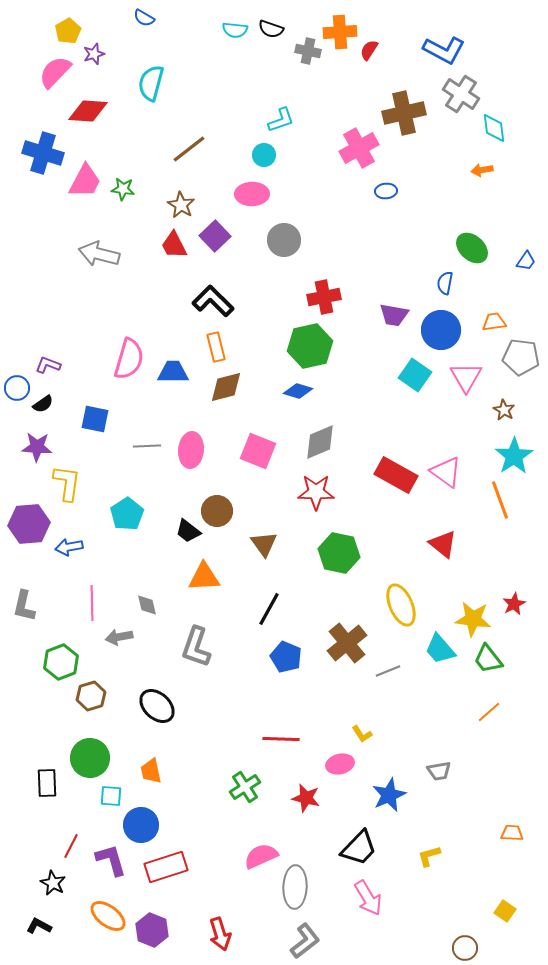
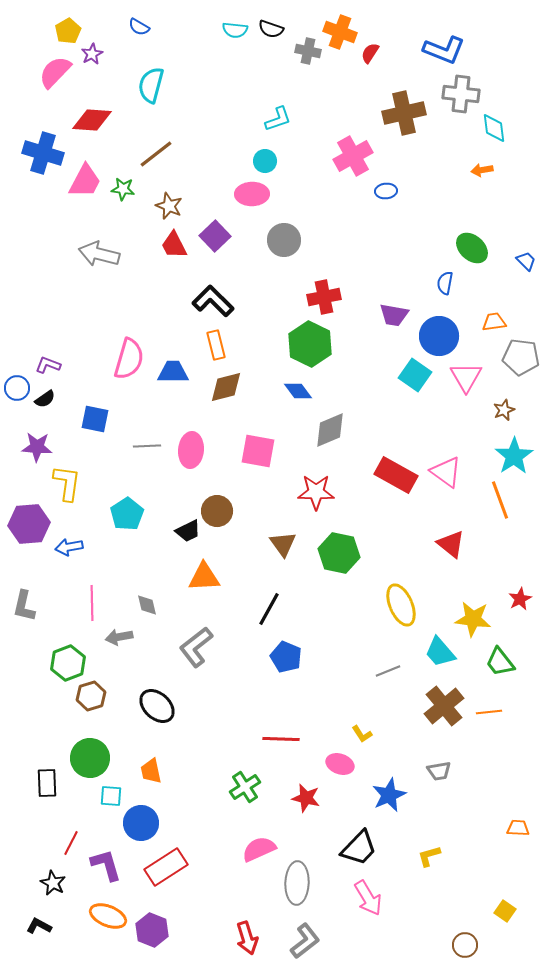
blue semicircle at (144, 18): moved 5 px left, 9 px down
orange cross at (340, 32): rotated 24 degrees clockwise
red semicircle at (369, 50): moved 1 px right, 3 px down
blue L-shape at (444, 50): rotated 6 degrees counterclockwise
purple star at (94, 54): moved 2 px left; rotated 10 degrees counterclockwise
cyan semicircle at (151, 83): moved 2 px down
gray cross at (461, 94): rotated 27 degrees counterclockwise
red diamond at (88, 111): moved 4 px right, 9 px down
cyan L-shape at (281, 120): moved 3 px left, 1 px up
pink cross at (359, 148): moved 6 px left, 8 px down
brown line at (189, 149): moved 33 px left, 5 px down
cyan circle at (264, 155): moved 1 px right, 6 px down
brown star at (181, 205): moved 12 px left, 1 px down; rotated 8 degrees counterclockwise
blue trapezoid at (526, 261): rotated 80 degrees counterclockwise
blue circle at (441, 330): moved 2 px left, 6 px down
green hexagon at (310, 346): moved 2 px up; rotated 21 degrees counterclockwise
orange rectangle at (216, 347): moved 2 px up
blue diamond at (298, 391): rotated 36 degrees clockwise
black semicircle at (43, 404): moved 2 px right, 5 px up
brown star at (504, 410): rotated 20 degrees clockwise
gray diamond at (320, 442): moved 10 px right, 12 px up
pink square at (258, 451): rotated 12 degrees counterclockwise
black trapezoid at (188, 531): rotated 64 degrees counterclockwise
brown triangle at (264, 544): moved 19 px right
red triangle at (443, 544): moved 8 px right
red star at (514, 604): moved 6 px right, 5 px up
brown cross at (347, 643): moved 97 px right, 63 px down
gray L-shape at (196, 647): rotated 33 degrees clockwise
cyan trapezoid at (440, 649): moved 3 px down
green trapezoid at (488, 659): moved 12 px right, 3 px down
green hexagon at (61, 662): moved 7 px right, 1 px down
orange line at (489, 712): rotated 35 degrees clockwise
pink ellipse at (340, 764): rotated 32 degrees clockwise
blue circle at (141, 825): moved 2 px up
orange trapezoid at (512, 833): moved 6 px right, 5 px up
red line at (71, 846): moved 3 px up
pink semicircle at (261, 856): moved 2 px left, 7 px up
purple L-shape at (111, 860): moved 5 px left, 5 px down
red rectangle at (166, 867): rotated 15 degrees counterclockwise
gray ellipse at (295, 887): moved 2 px right, 4 px up
orange ellipse at (108, 916): rotated 15 degrees counterclockwise
red arrow at (220, 934): moved 27 px right, 4 px down
brown circle at (465, 948): moved 3 px up
